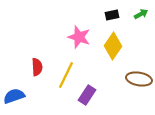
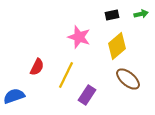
green arrow: rotated 16 degrees clockwise
yellow diamond: moved 4 px right; rotated 16 degrees clockwise
red semicircle: rotated 30 degrees clockwise
brown ellipse: moved 11 px left; rotated 30 degrees clockwise
